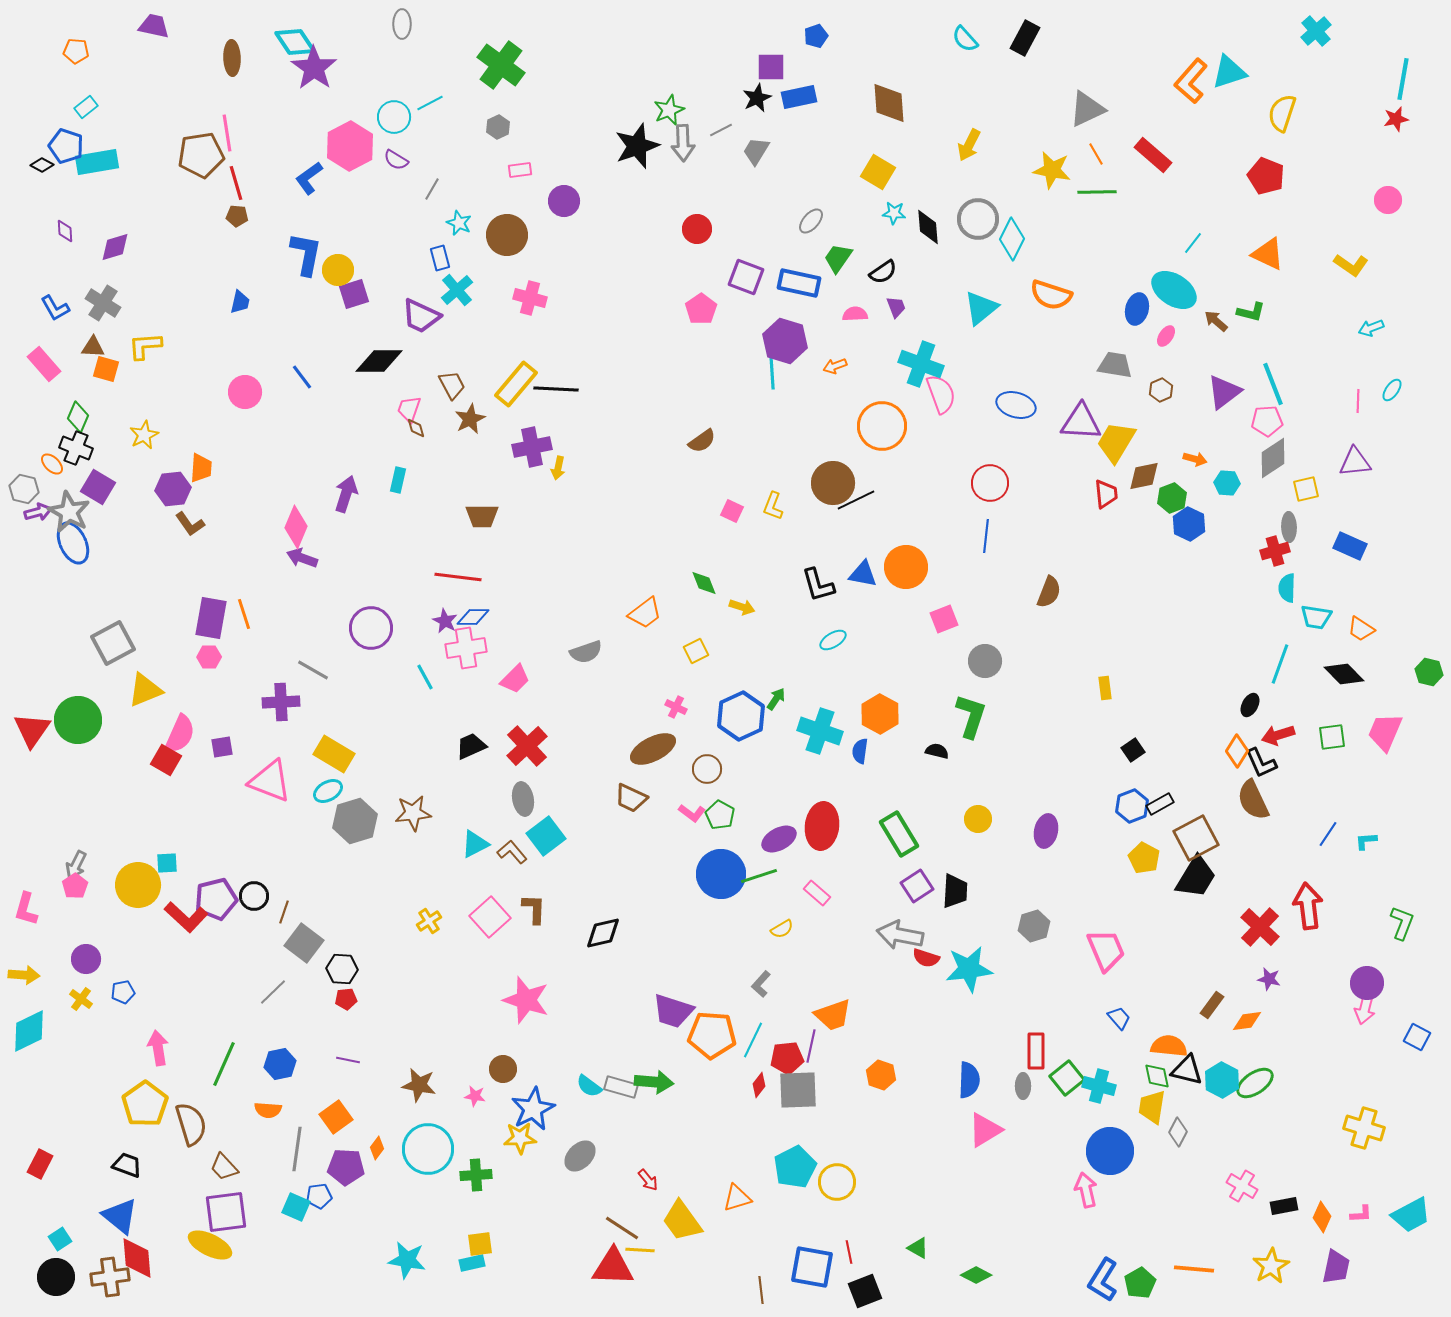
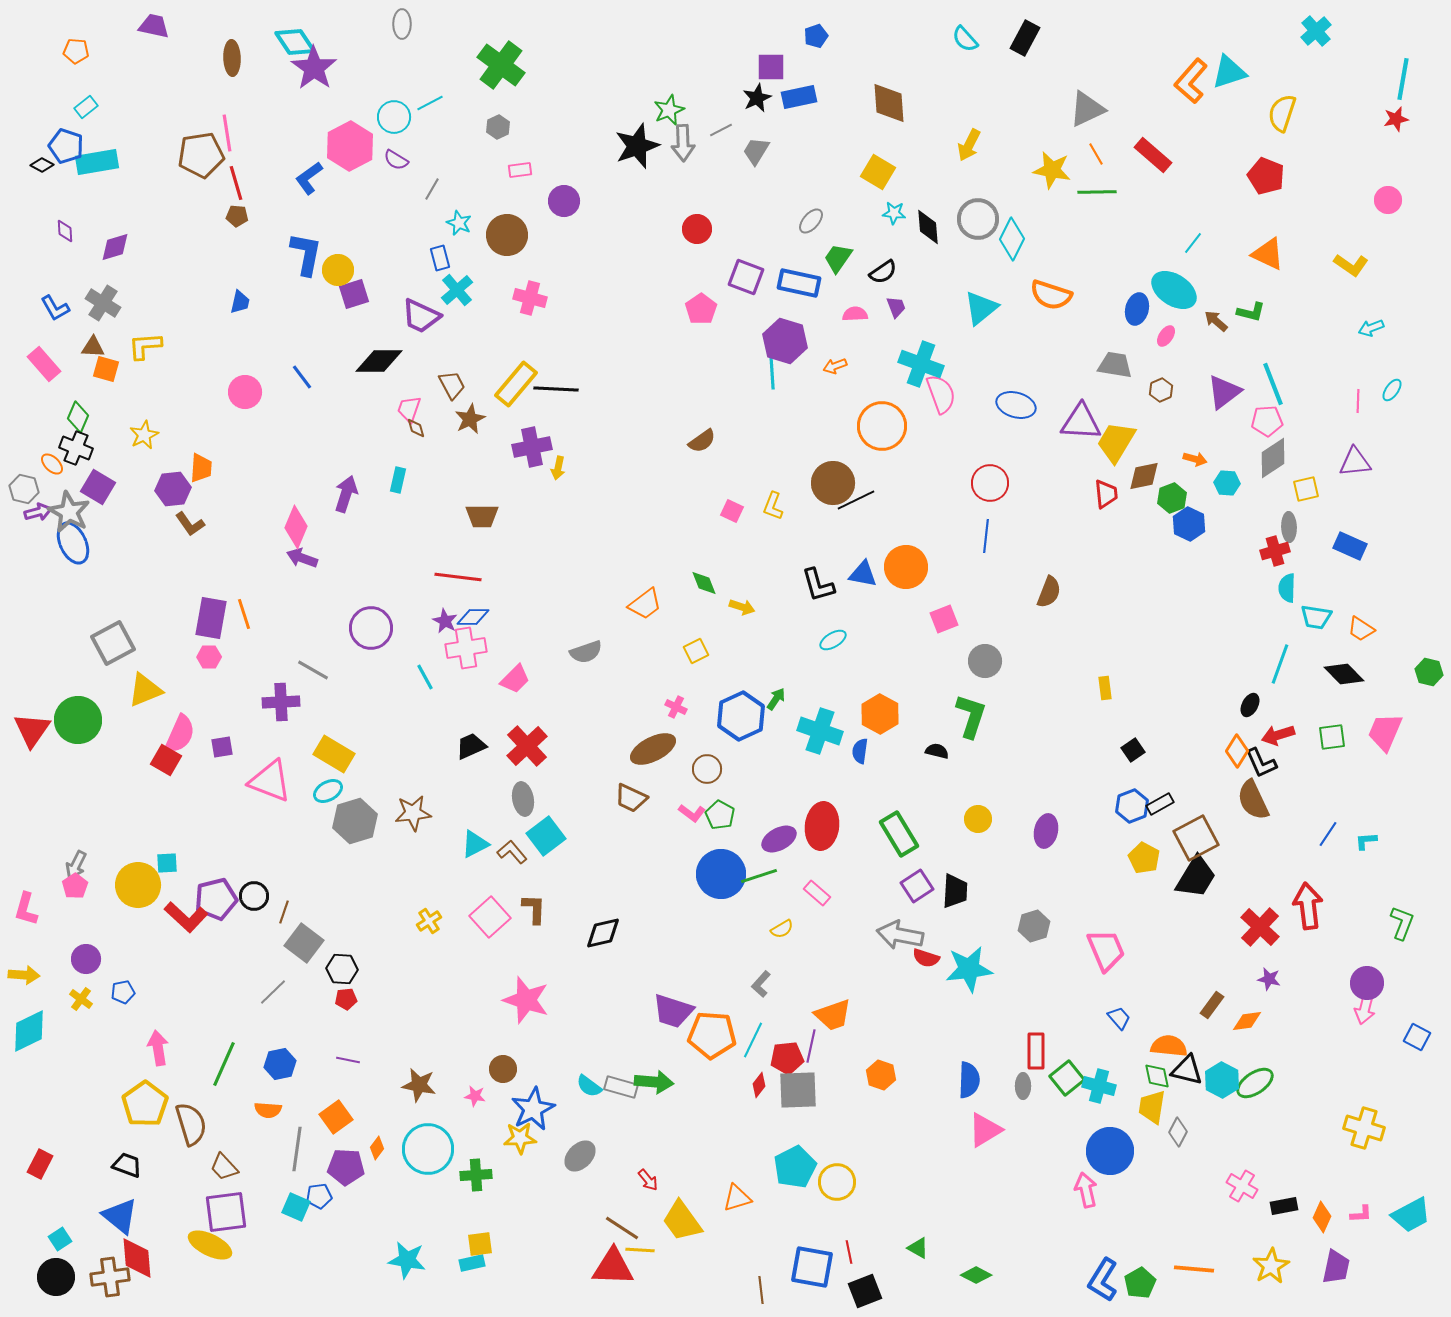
orange trapezoid at (645, 613): moved 9 px up
